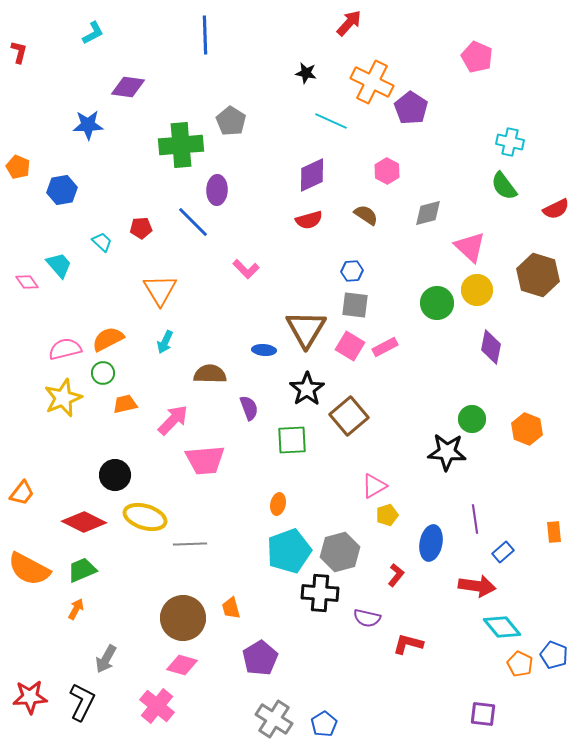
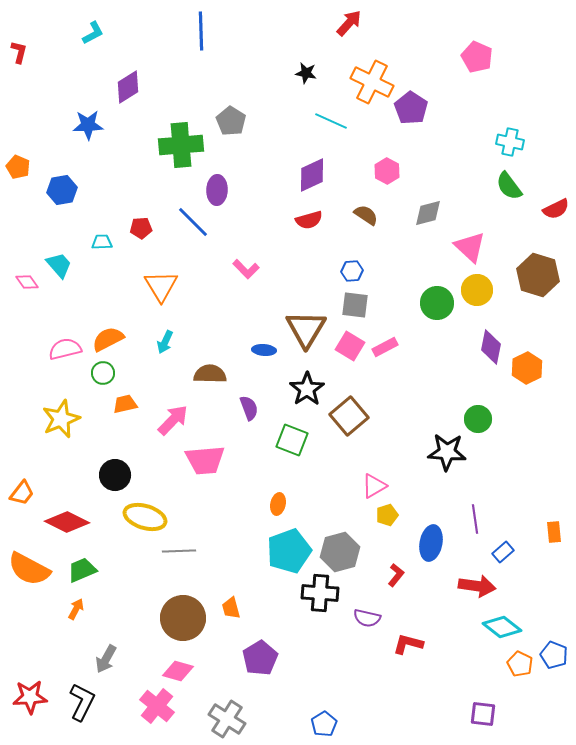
blue line at (205, 35): moved 4 px left, 4 px up
purple diamond at (128, 87): rotated 40 degrees counterclockwise
green semicircle at (504, 186): moved 5 px right
cyan trapezoid at (102, 242): rotated 45 degrees counterclockwise
orange triangle at (160, 290): moved 1 px right, 4 px up
yellow star at (63, 398): moved 2 px left, 21 px down
green circle at (472, 419): moved 6 px right
orange hexagon at (527, 429): moved 61 px up; rotated 12 degrees clockwise
green square at (292, 440): rotated 24 degrees clockwise
red diamond at (84, 522): moved 17 px left
gray line at (190, 544): moved 11 px left, 7 px down
cyan diamond at (502, 627): rotated 12 degrees counterclockwise
pink diamond at (182, 665): moved 4 px left, 6 px down
gray cross at (274, 719): moved 47 px left
